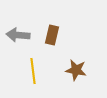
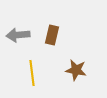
gray arrow: rotated 10 degrees counterclockwise
yellow line: moved 1 px left, 2 px down
